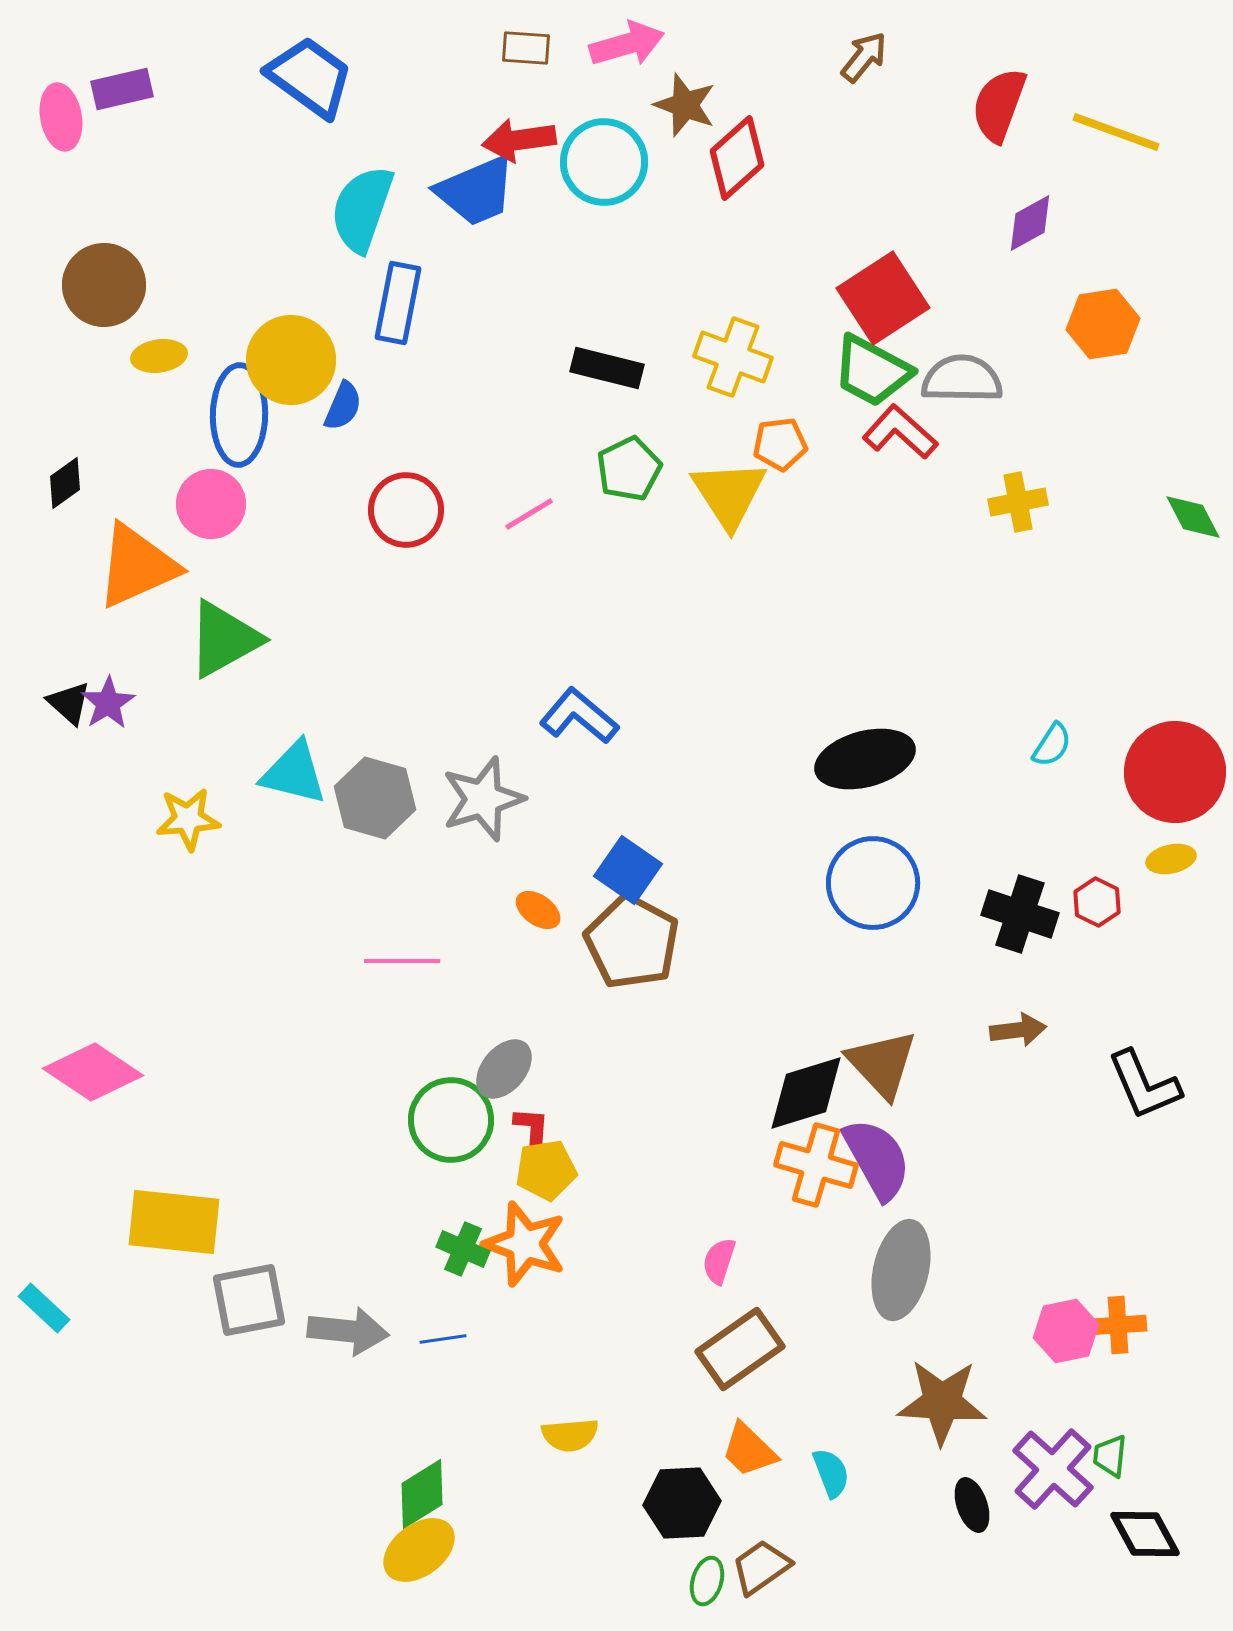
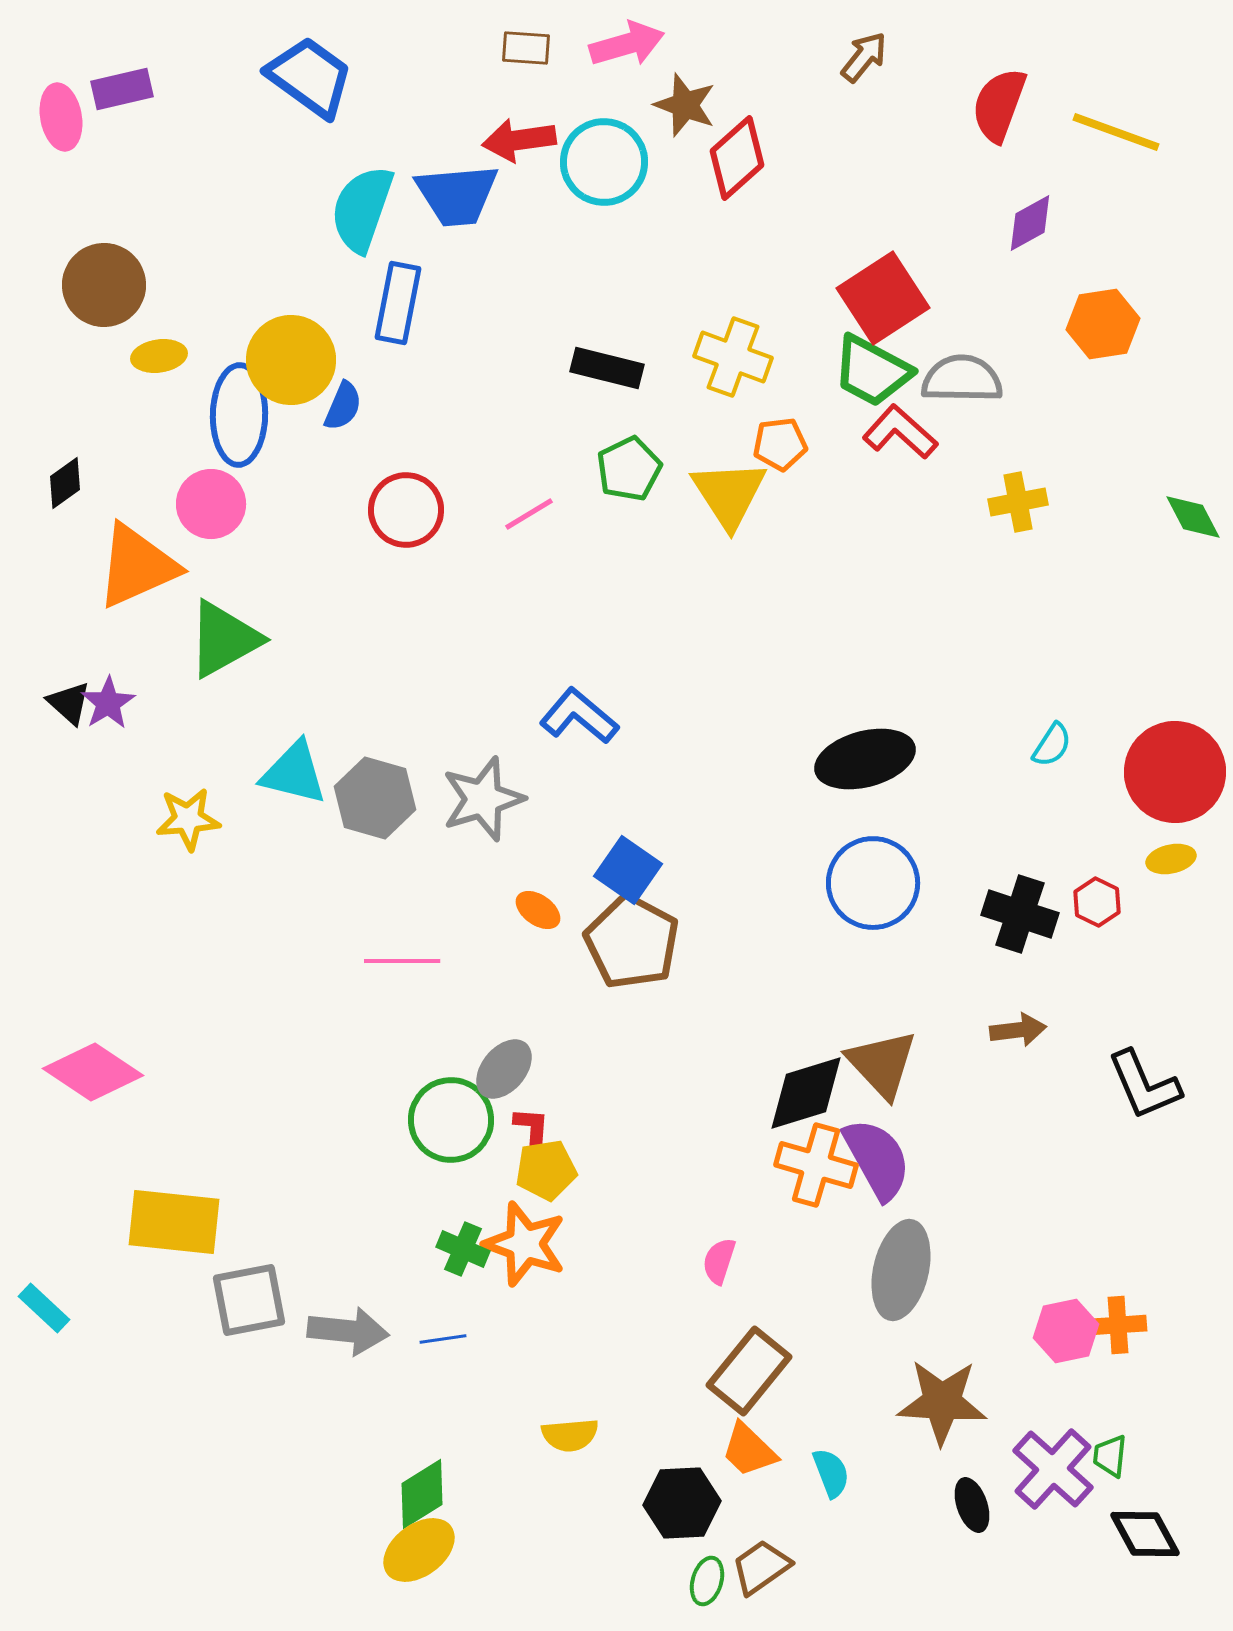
blue trapezoid at (476, 191): moved 19 px left, 4 px down; rotated 18 degrees clockwise
brown rectangle at (740, 1349): moved 9 px right, 22 px down; rotated 16 degrees counterclockwise
